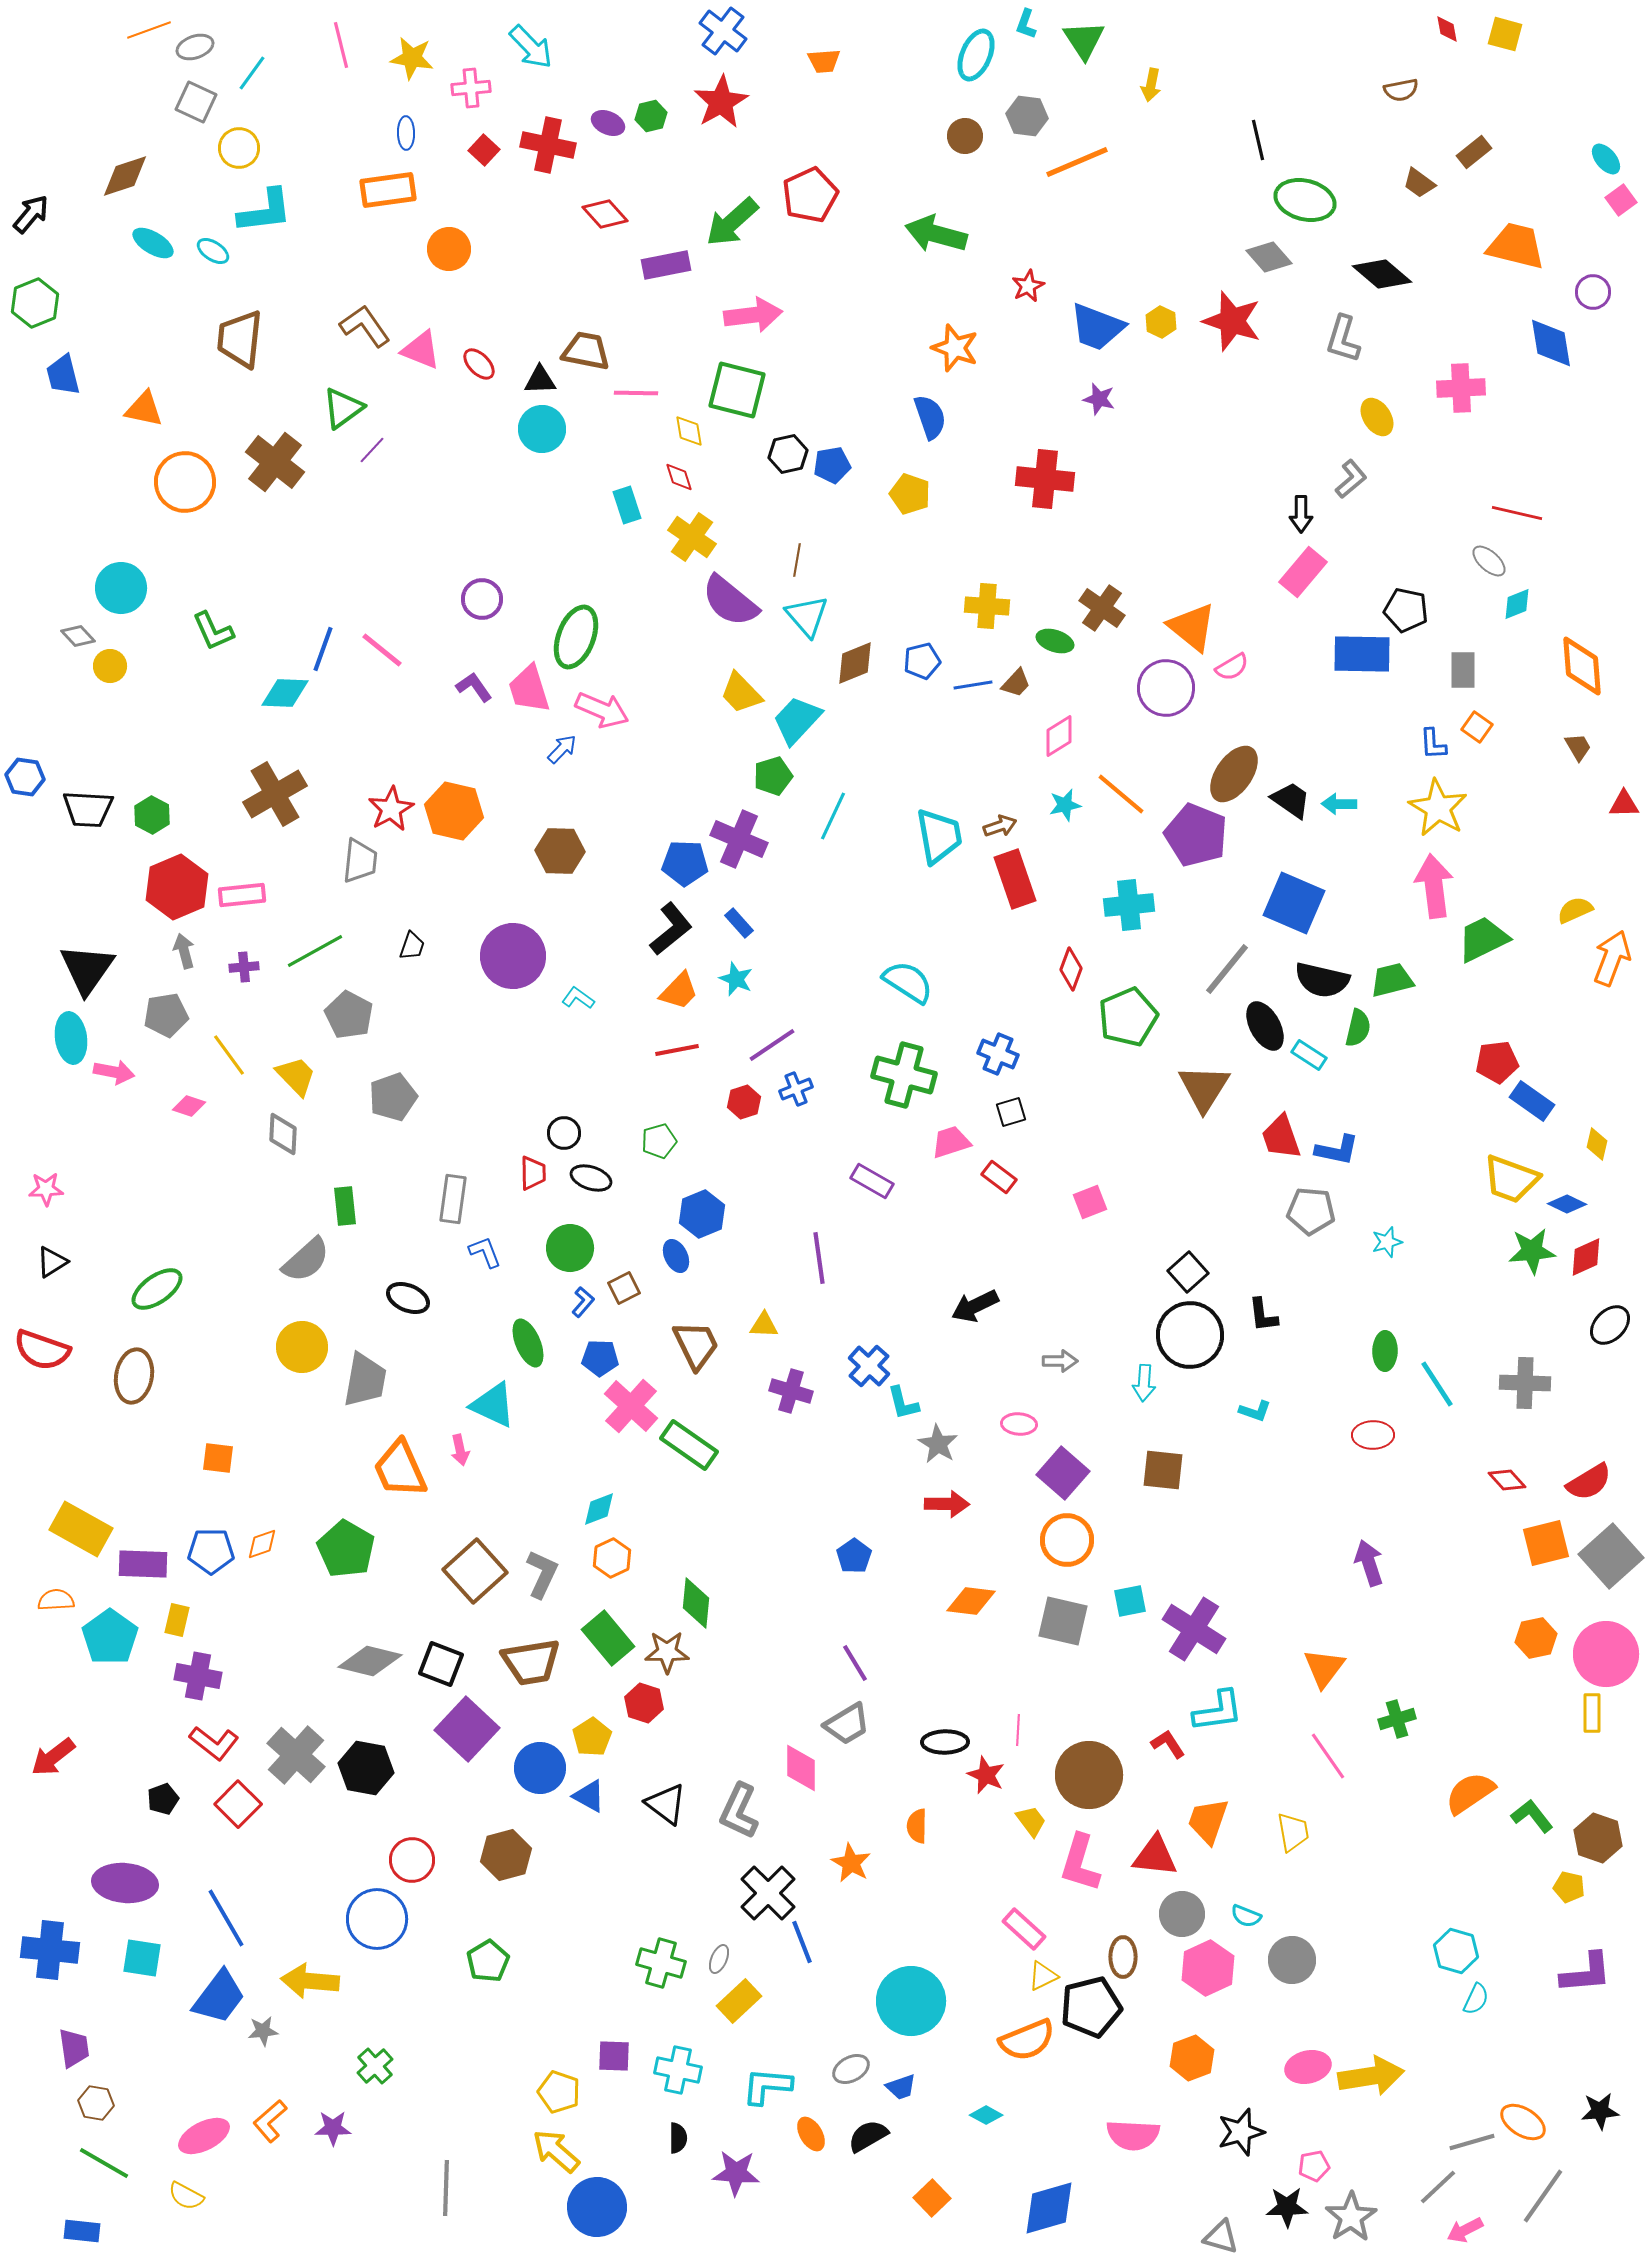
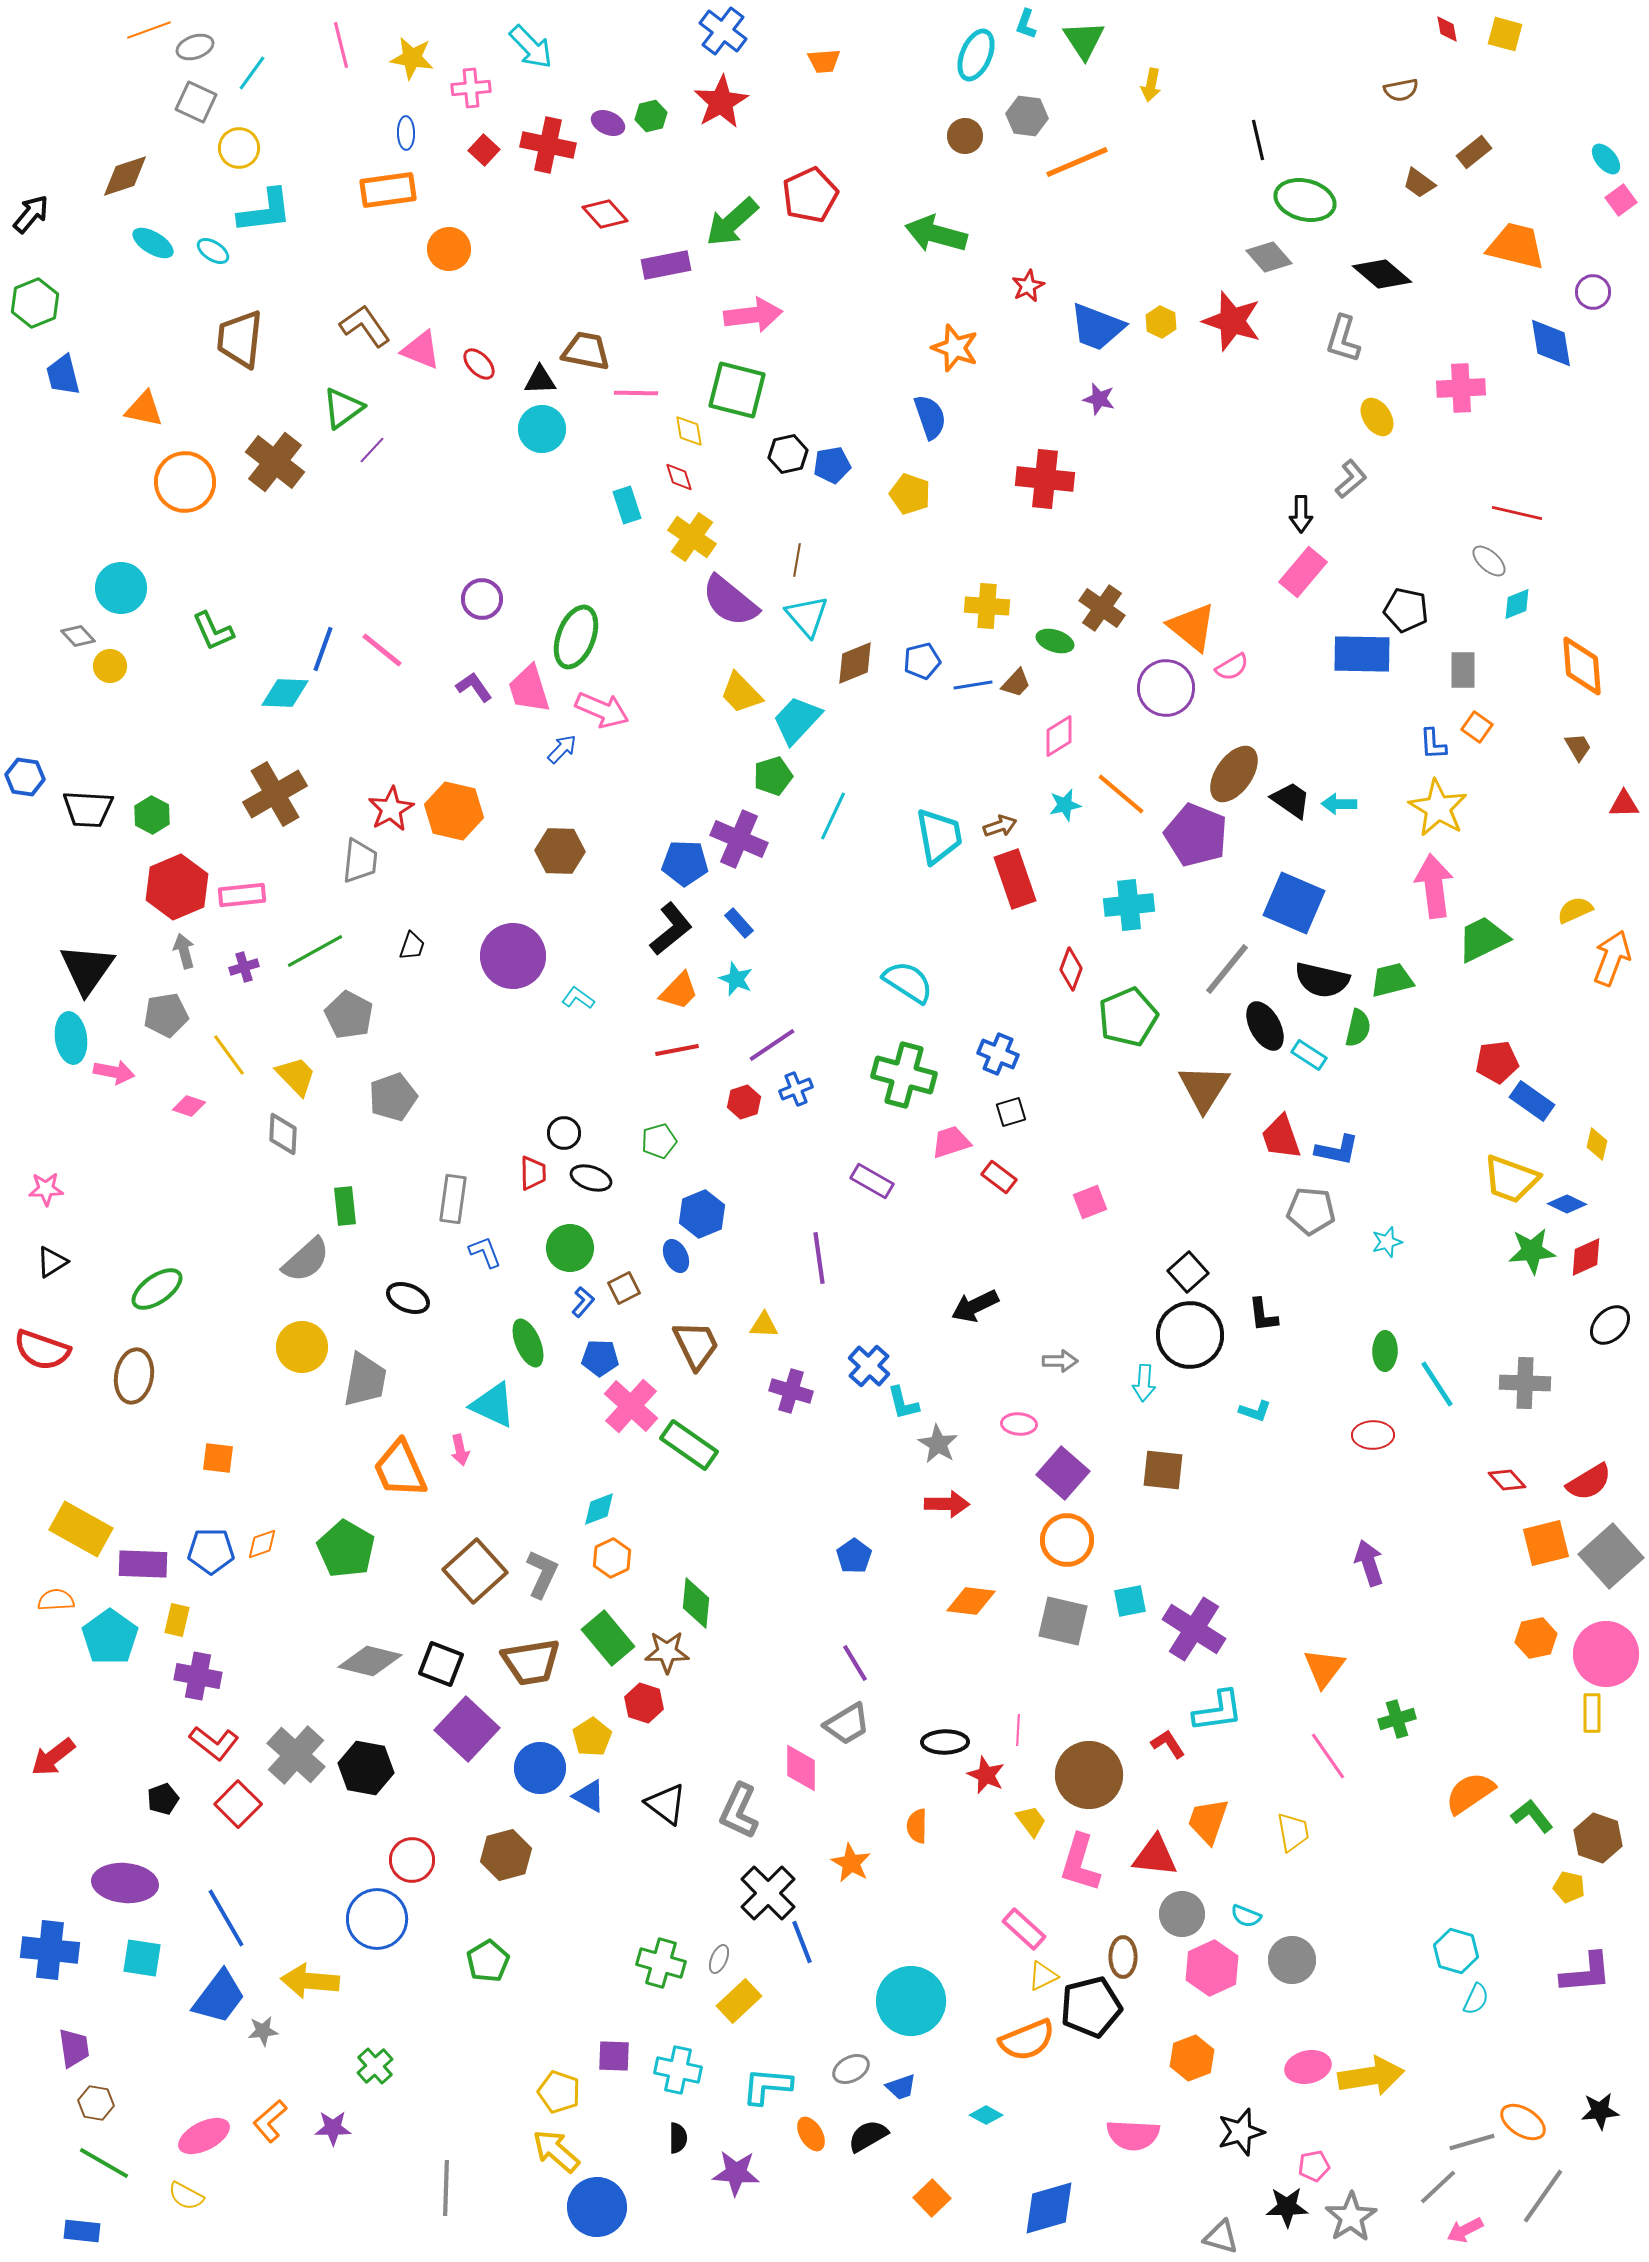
purple cross at (244, 967): rotated 12 degrees counterclockwise
pink hexagon at (1208, 1968): moved 4 px right
